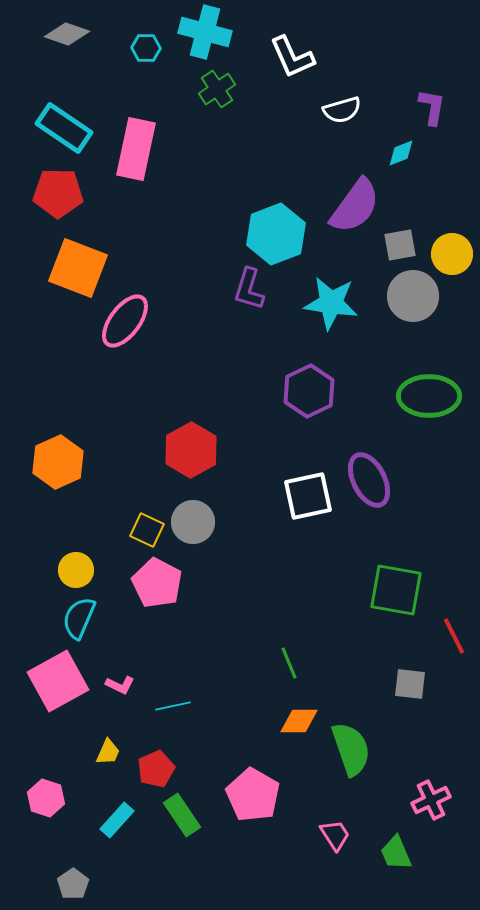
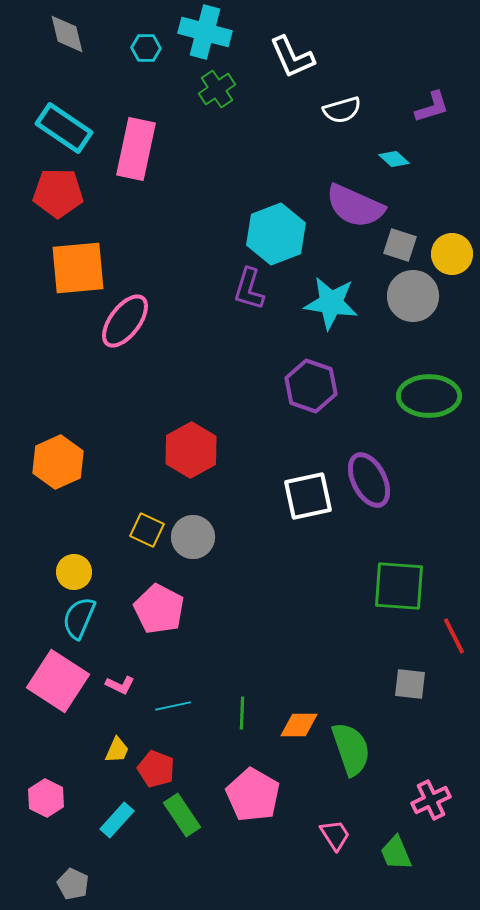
gray diamond at (67, 34): rotated 57 degrees clockwise
purple L-shape at (432, 107): rotated 63 degrees clockwise
cyan diamond at (401, 153): moved 7 px left, 6 px down; rotated 64 degrees clockwise
purple semicircle at (355, 206): rotated 78 degrees clockwise
gray square at (400, 245): rotated 28 degrees clockwise
orange square at (78, 268): rotated 26 degrees counterclockwise
purple hexagon at (309, 391): moved 2 px right, 5 px up; rotated 15 degrees counterclockwise
gray circle at (193, 522): moved 15 px down
yellow circle at (76, 570): moved 2 px left, 2 px down
pink pentagon at (157, 583): moved 2 px right, 26 px down
green square at (396, 590): moved 3 px right, 4 px up; rotated 6 degrees counterclockwise
green line at (289, 663): moved 47 px left, 50 px down; rotated 24 degrees clockwise
pink square at (58, 681): rotated 28 degrees counterclockwise
orange diamond at (299, 721): moved 4 px down
yellow trapezoid at (108, 752): moved 9 px right, 2 px up
red pentagon at (156, 769): rotated 27 degrees counterclockwise
pink hexagon at (46, 798): rotated 9 degrees clockwise
gray pentagon at (73, 884): rotated 12 degrees counterclockwise
